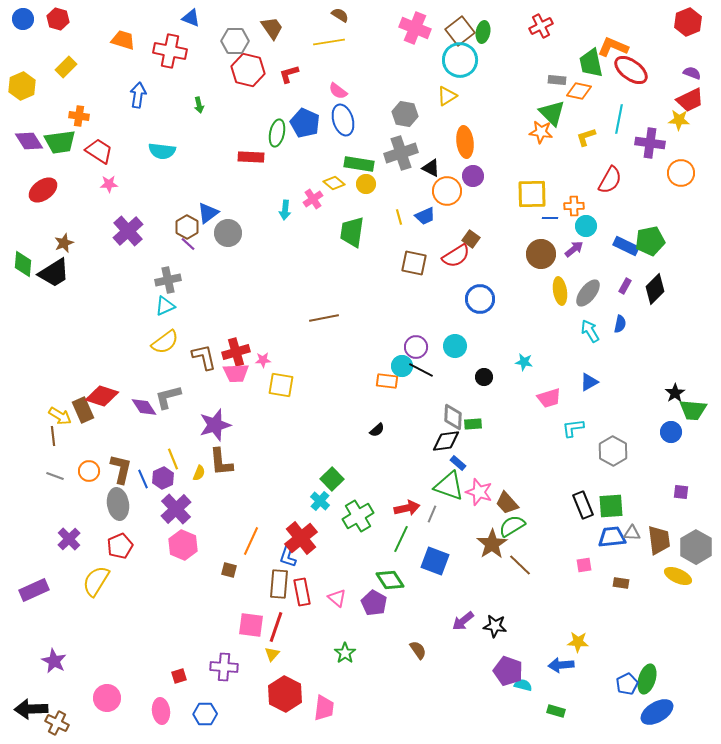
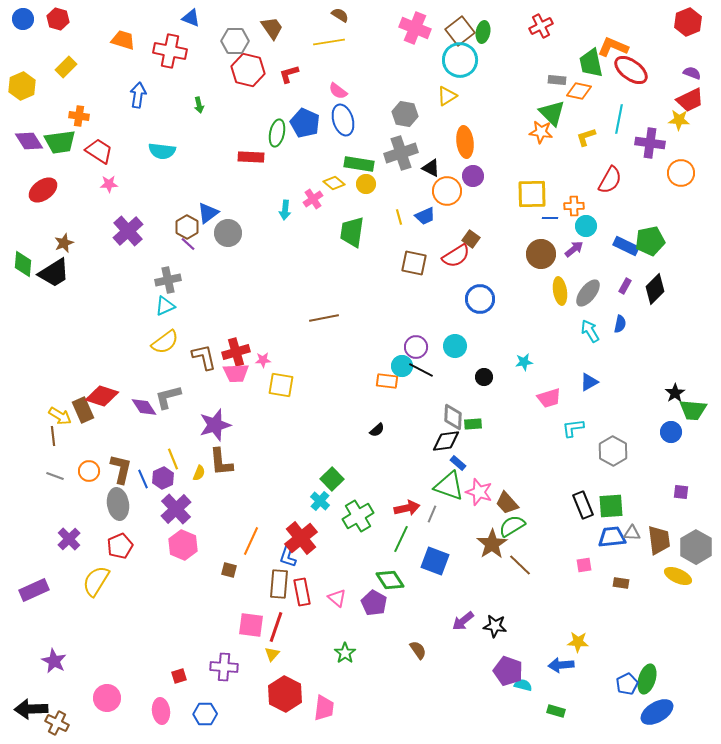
cyan star at (524, 362): rotated 18 degrees counterclockwise
